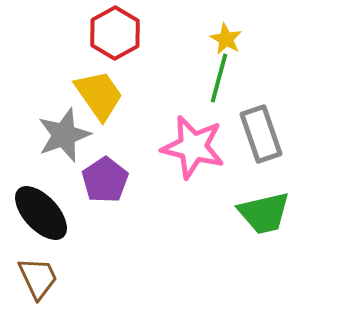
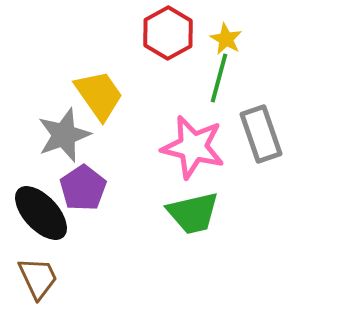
red hexagon: moved 53 px right
purple pentagon: moved 22 px left, 8 px down
green trapezoid: moved 71 px left
